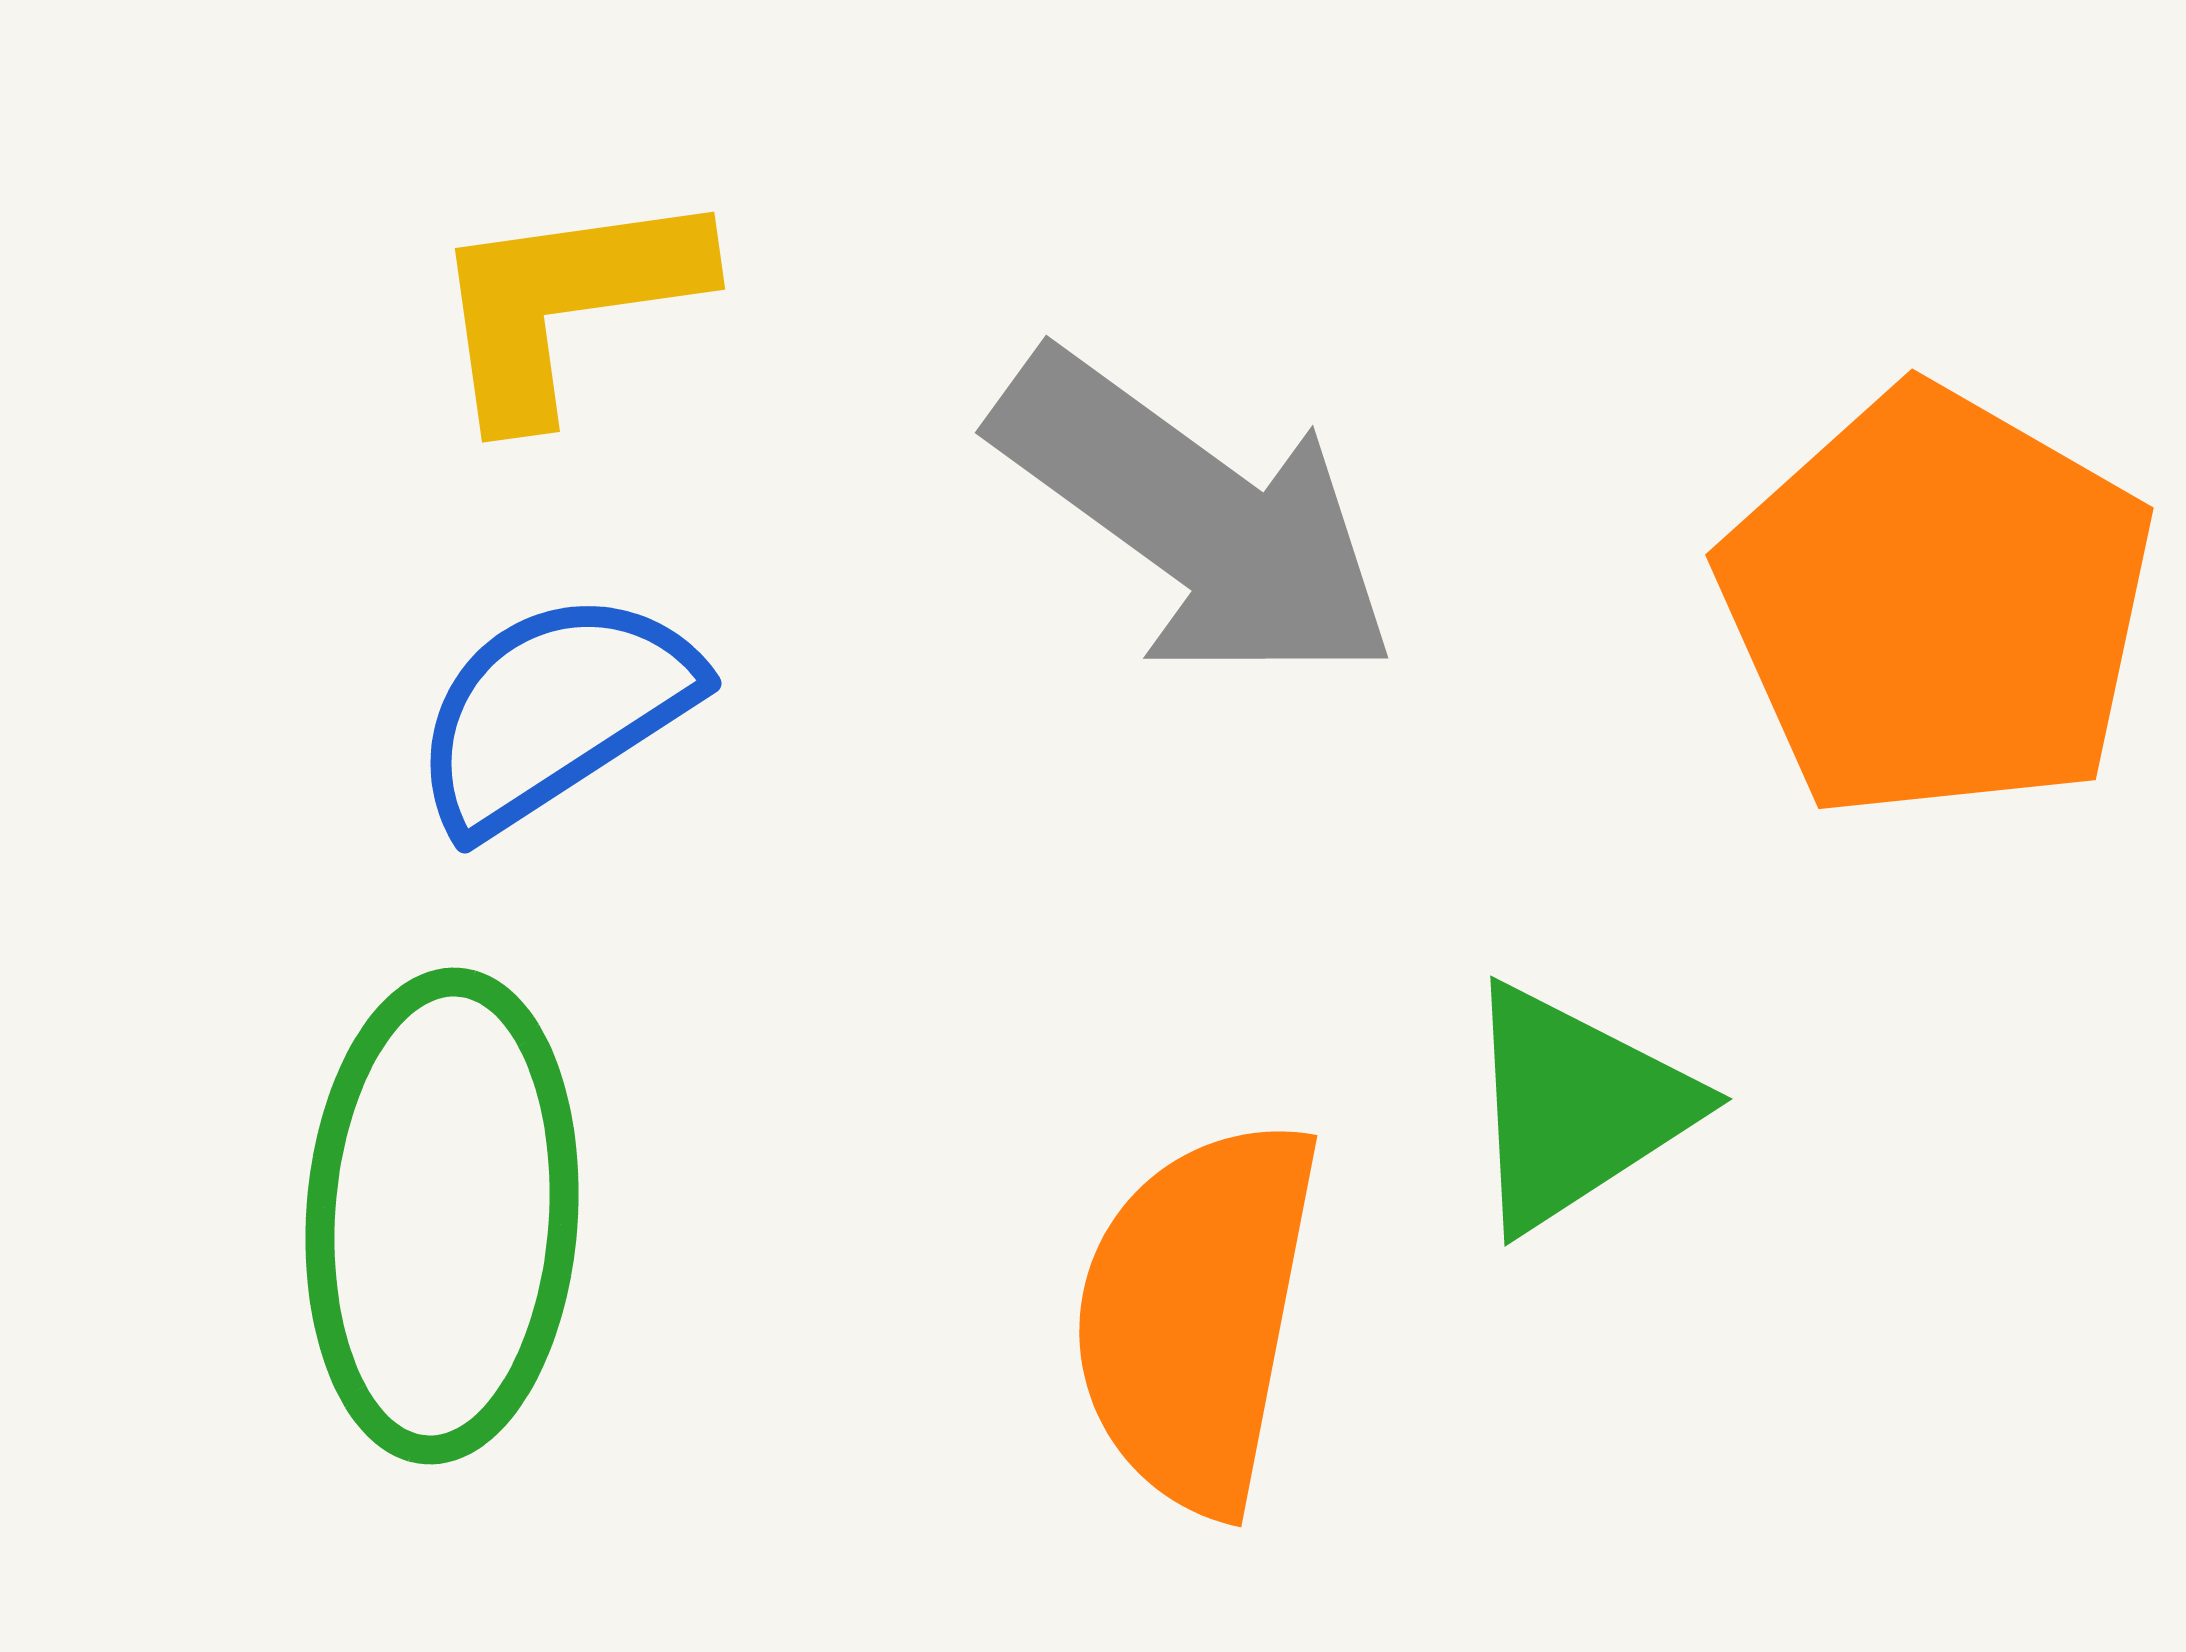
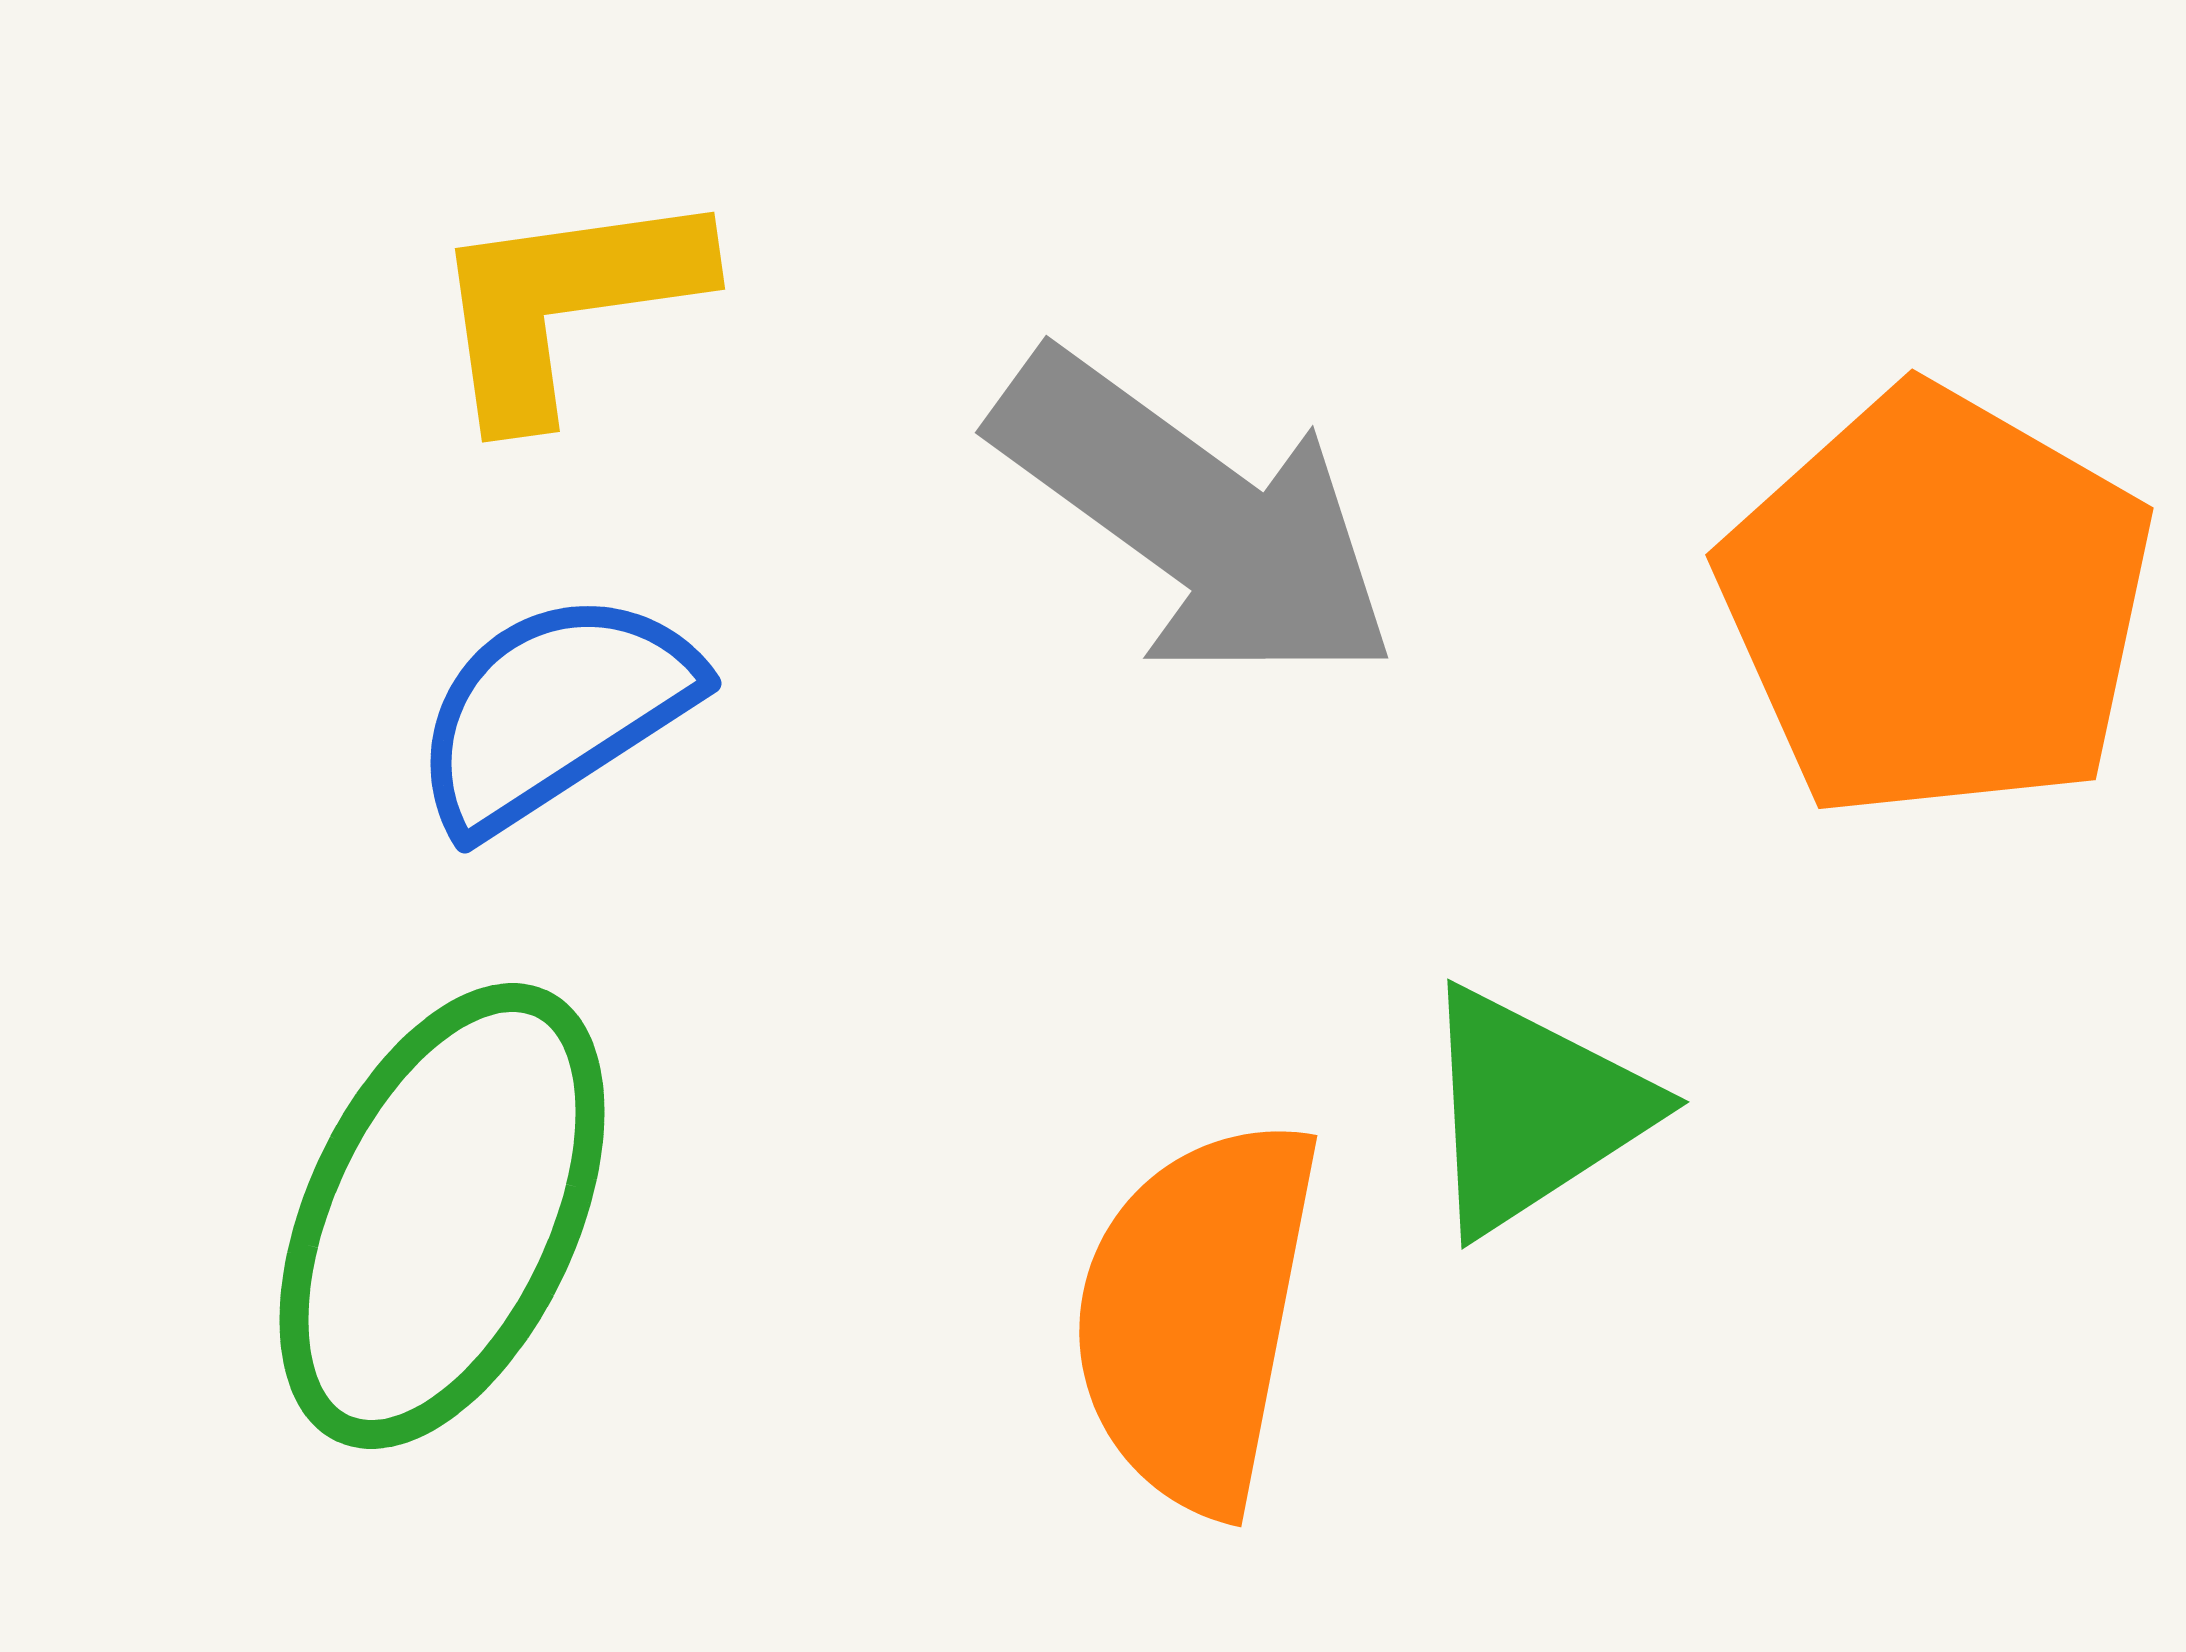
green triangle: moved 43 px left, 3 px down
green ellipse: rotated 21 degrees clockwise
